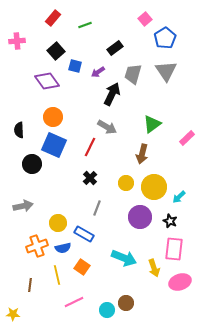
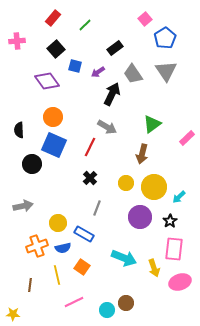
green line at (85, 25): rotated 24 degrees counterclockwise
black square at (56, 51): moved 2 px up
gray trapezoid at (133, 74): rotated 50 degrees counterclockwise
black star at (170, 221): rotated 16 degrees clockwise
